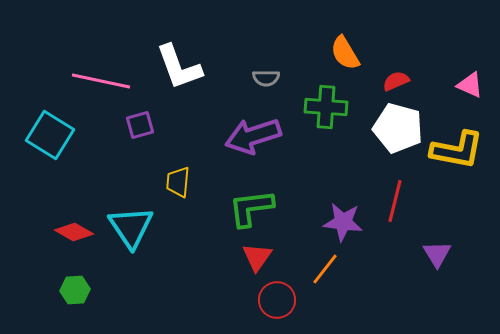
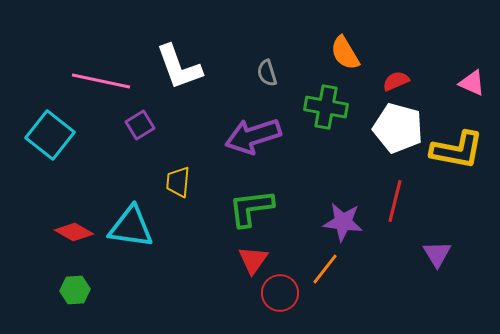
gray semicircle: moved 1 px right, 5 px up; rotated 72 degrees clockwise
pink triangle: moved 2 px right, 2 px up
green cross: rotated 6 degrees clockwise
purple square: rotated 16 degrees counterclockwise
cyan square: rotated 6 degrees clockwise
cyan triangle: rotated 48 degrees counterclockwise
red triangle: moved 4 px left, 3 px down
red circle: moved 3 px right, 7 px up
